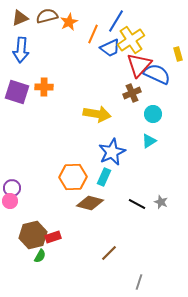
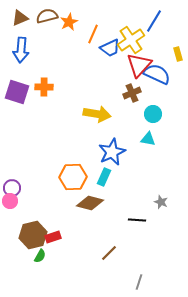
blue line: moved 38 px right
cyan triangle: moved 1 px left, 2 px up; rotated 42 degrees clockwise
black line: moved 16 px down; rotated 24 degrees counterclockwise
